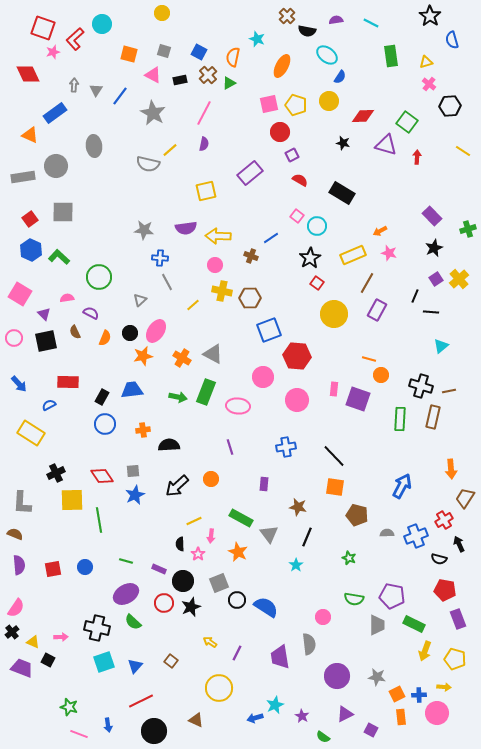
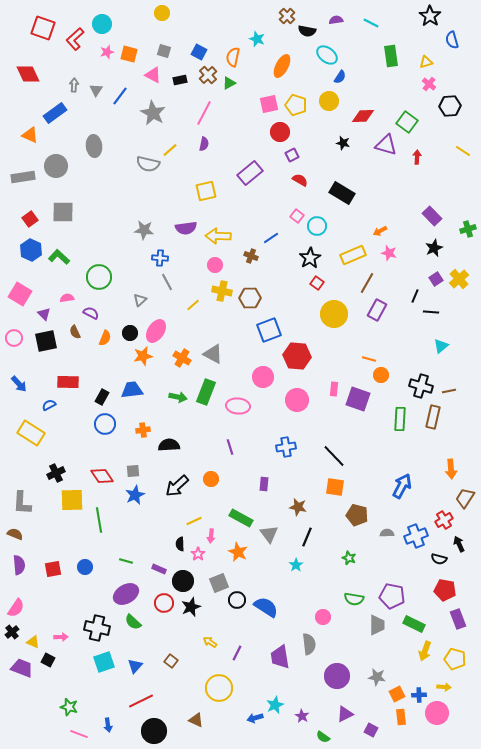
pink star at (53, 52): moved 54 px right
